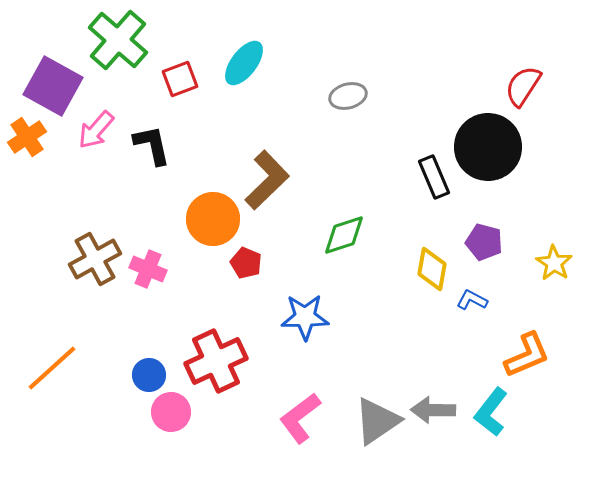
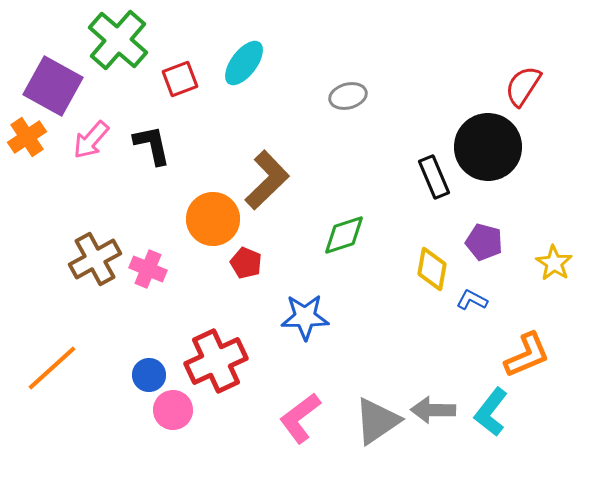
pink arrow: moved 5 px left, 10 px down
pink circle: moved 2 px right, 2 px up
